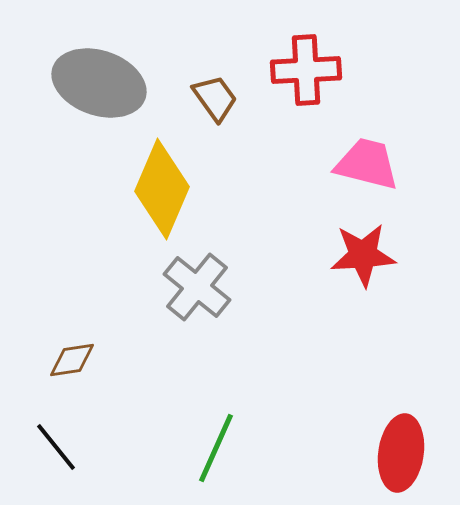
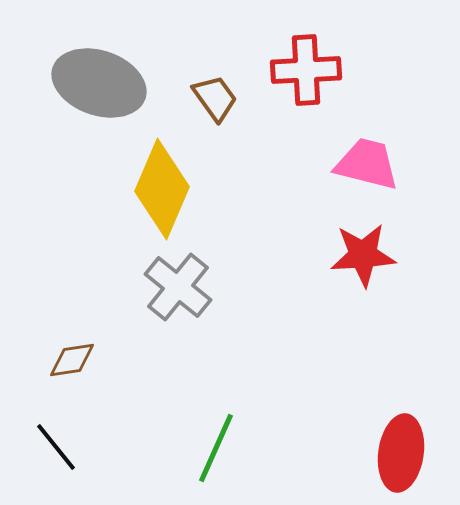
gray cross: moved 19 px left
